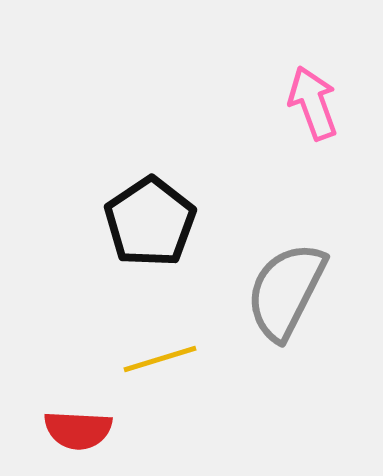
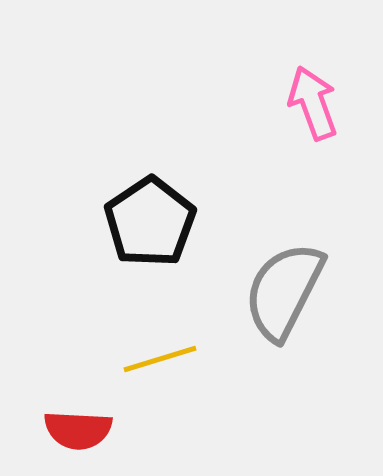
gray semicircle: moved 2 px left
